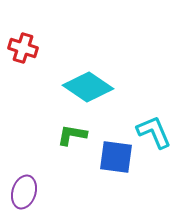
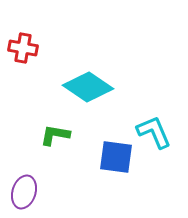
red cross: rotated 8 degrees counterclockwise
green L-shape: moved 17 px left
